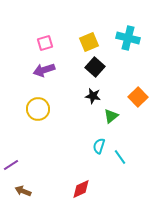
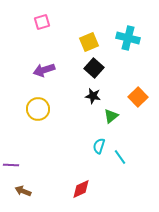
pink square: moved 3 px left, 21 px up
black square: moved 1 px left, 1 px down
purple line: rotated 35 degrees clockwise
